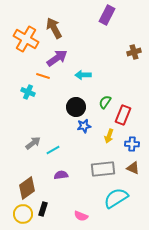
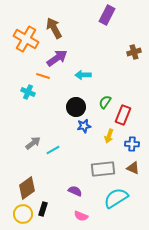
purple semicircle: moved 14 px right, 16 px down; rotated 32 degrees clockwise
